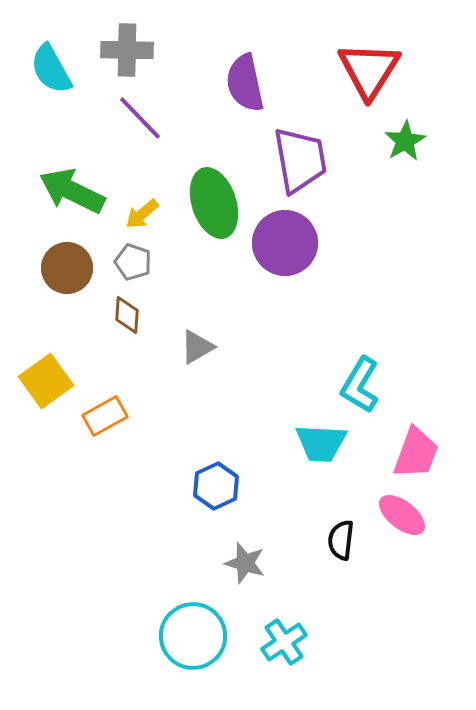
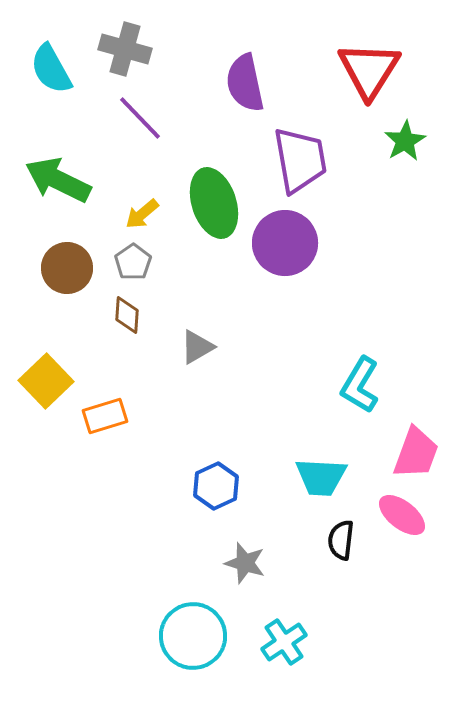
gray cross: moved 2 px left, 1 px up; rotated 15 degrees clockwise
green arrow: moved 14 px left, 11 px up
gray pentagon: rotated 18 degrees clockwise
yellow square: rotated 8 degrees counterclockwise
orange rectangle: rotated 12 degrees clockwise
cyan trapezoid: moved 34 px down
